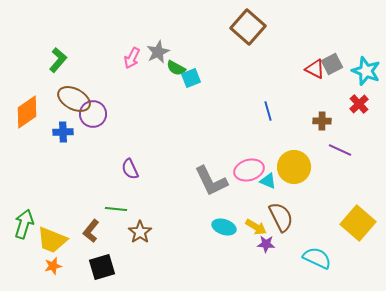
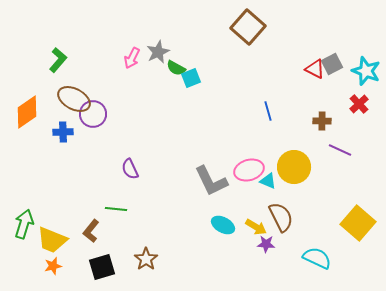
cyan ellipse: moved 1 px left, 2 px up; rotated 10 degrees clockwise
brown star: moved 6 px right, 27 px down
